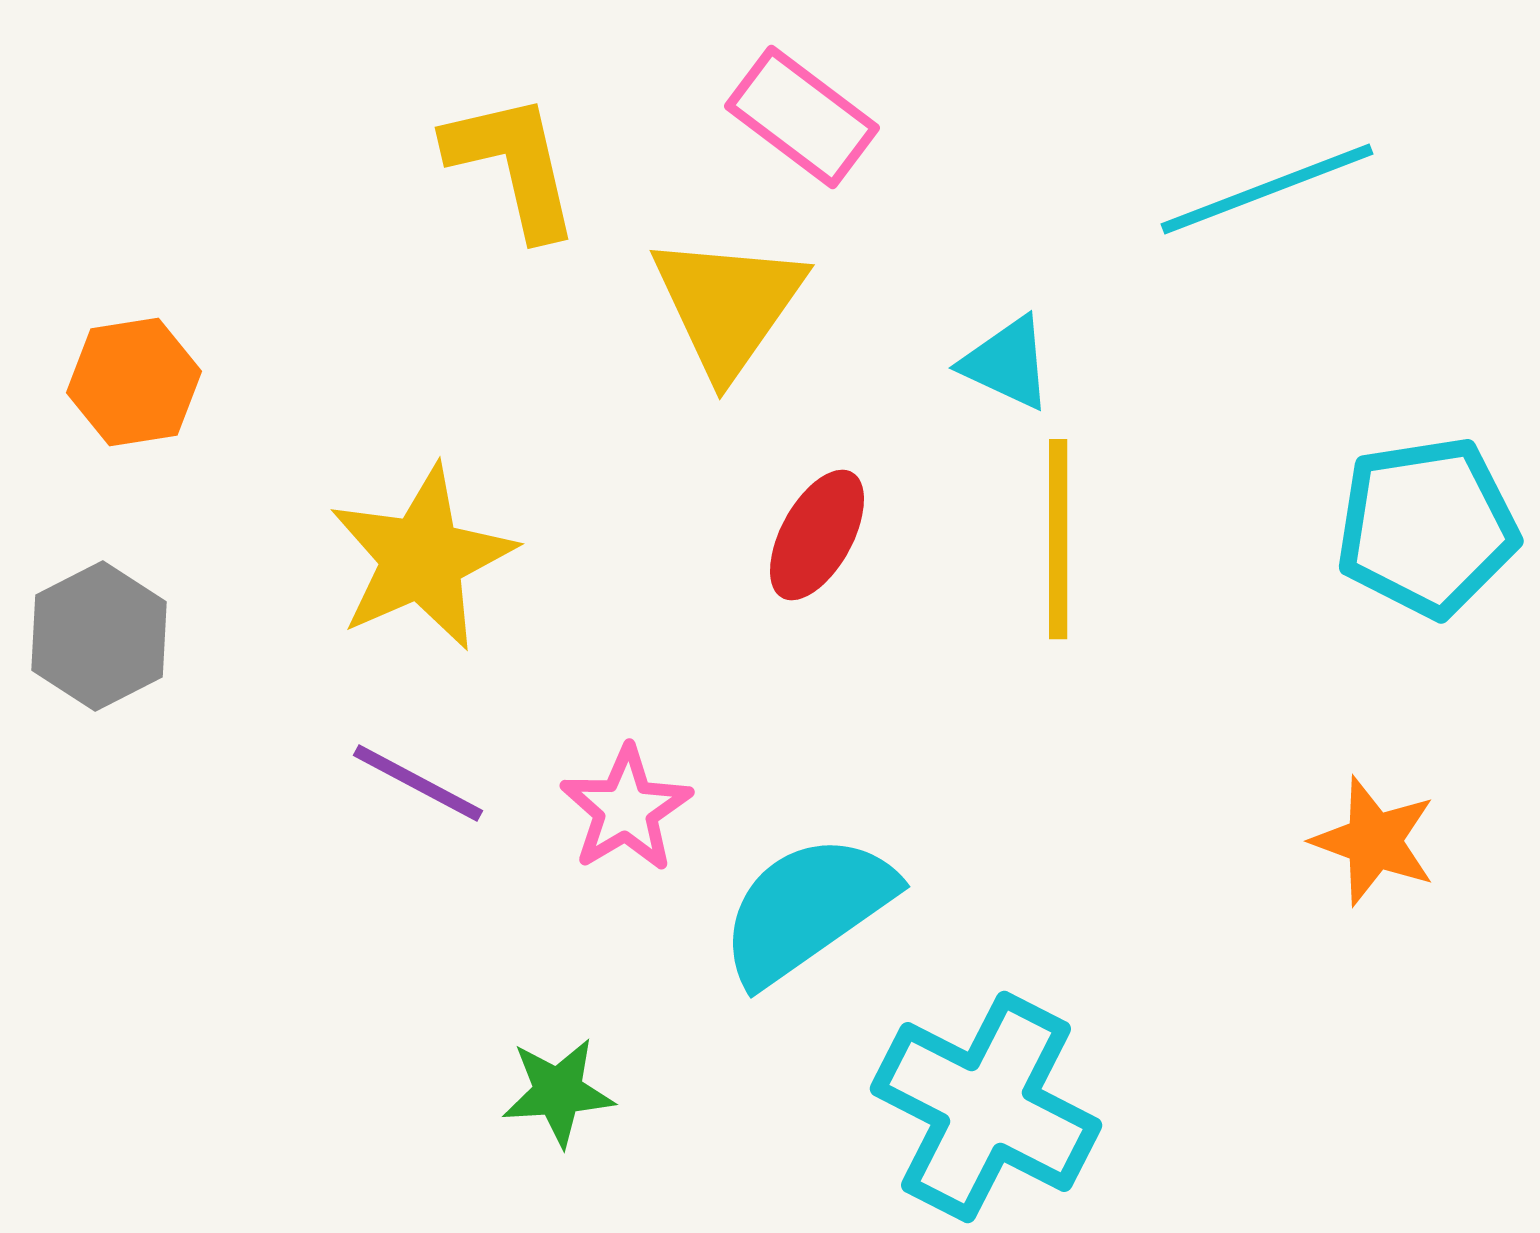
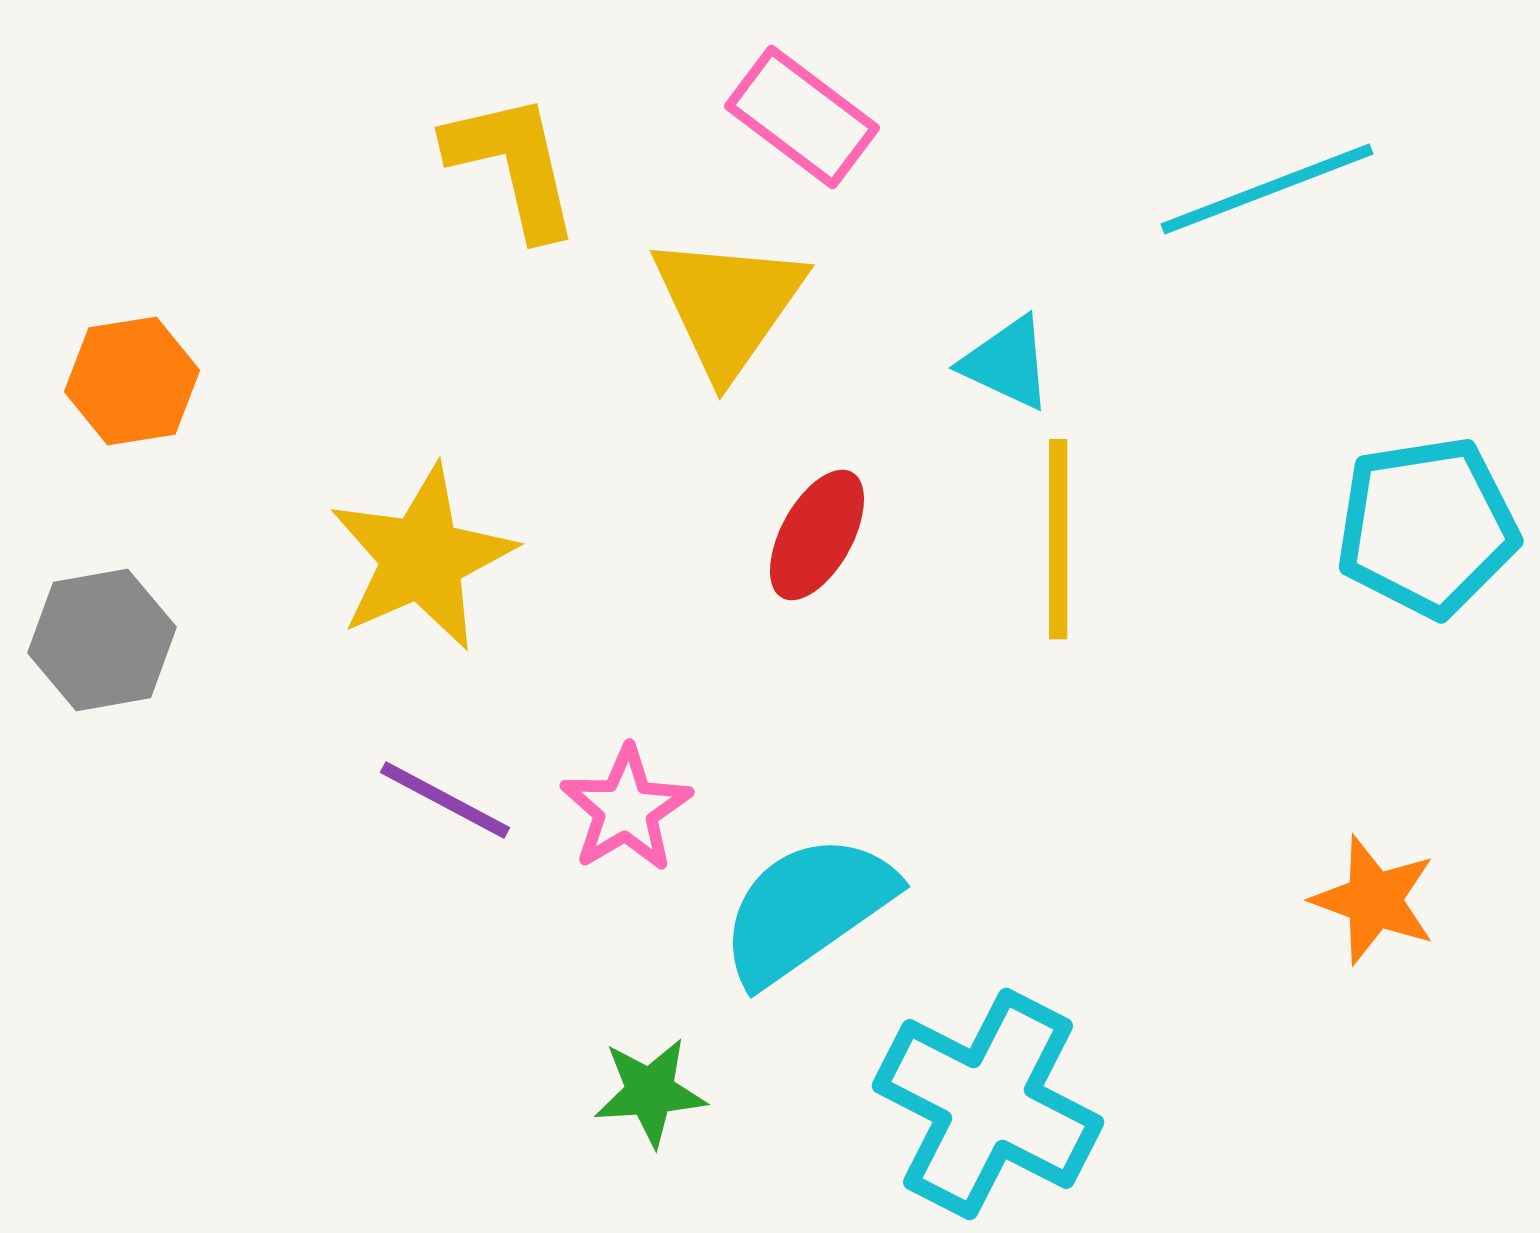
orange hexagon: moved 2 px left, 1 px up
gray hexagon: moved 3 px right, 4 px down; rotated 17 degrees clockwise
purple line: moved 27 px right, 17 px down
orange star: moved 59 px down
green star: moved 92 px right
cyan cross: moved 2 px right, 3 px up
